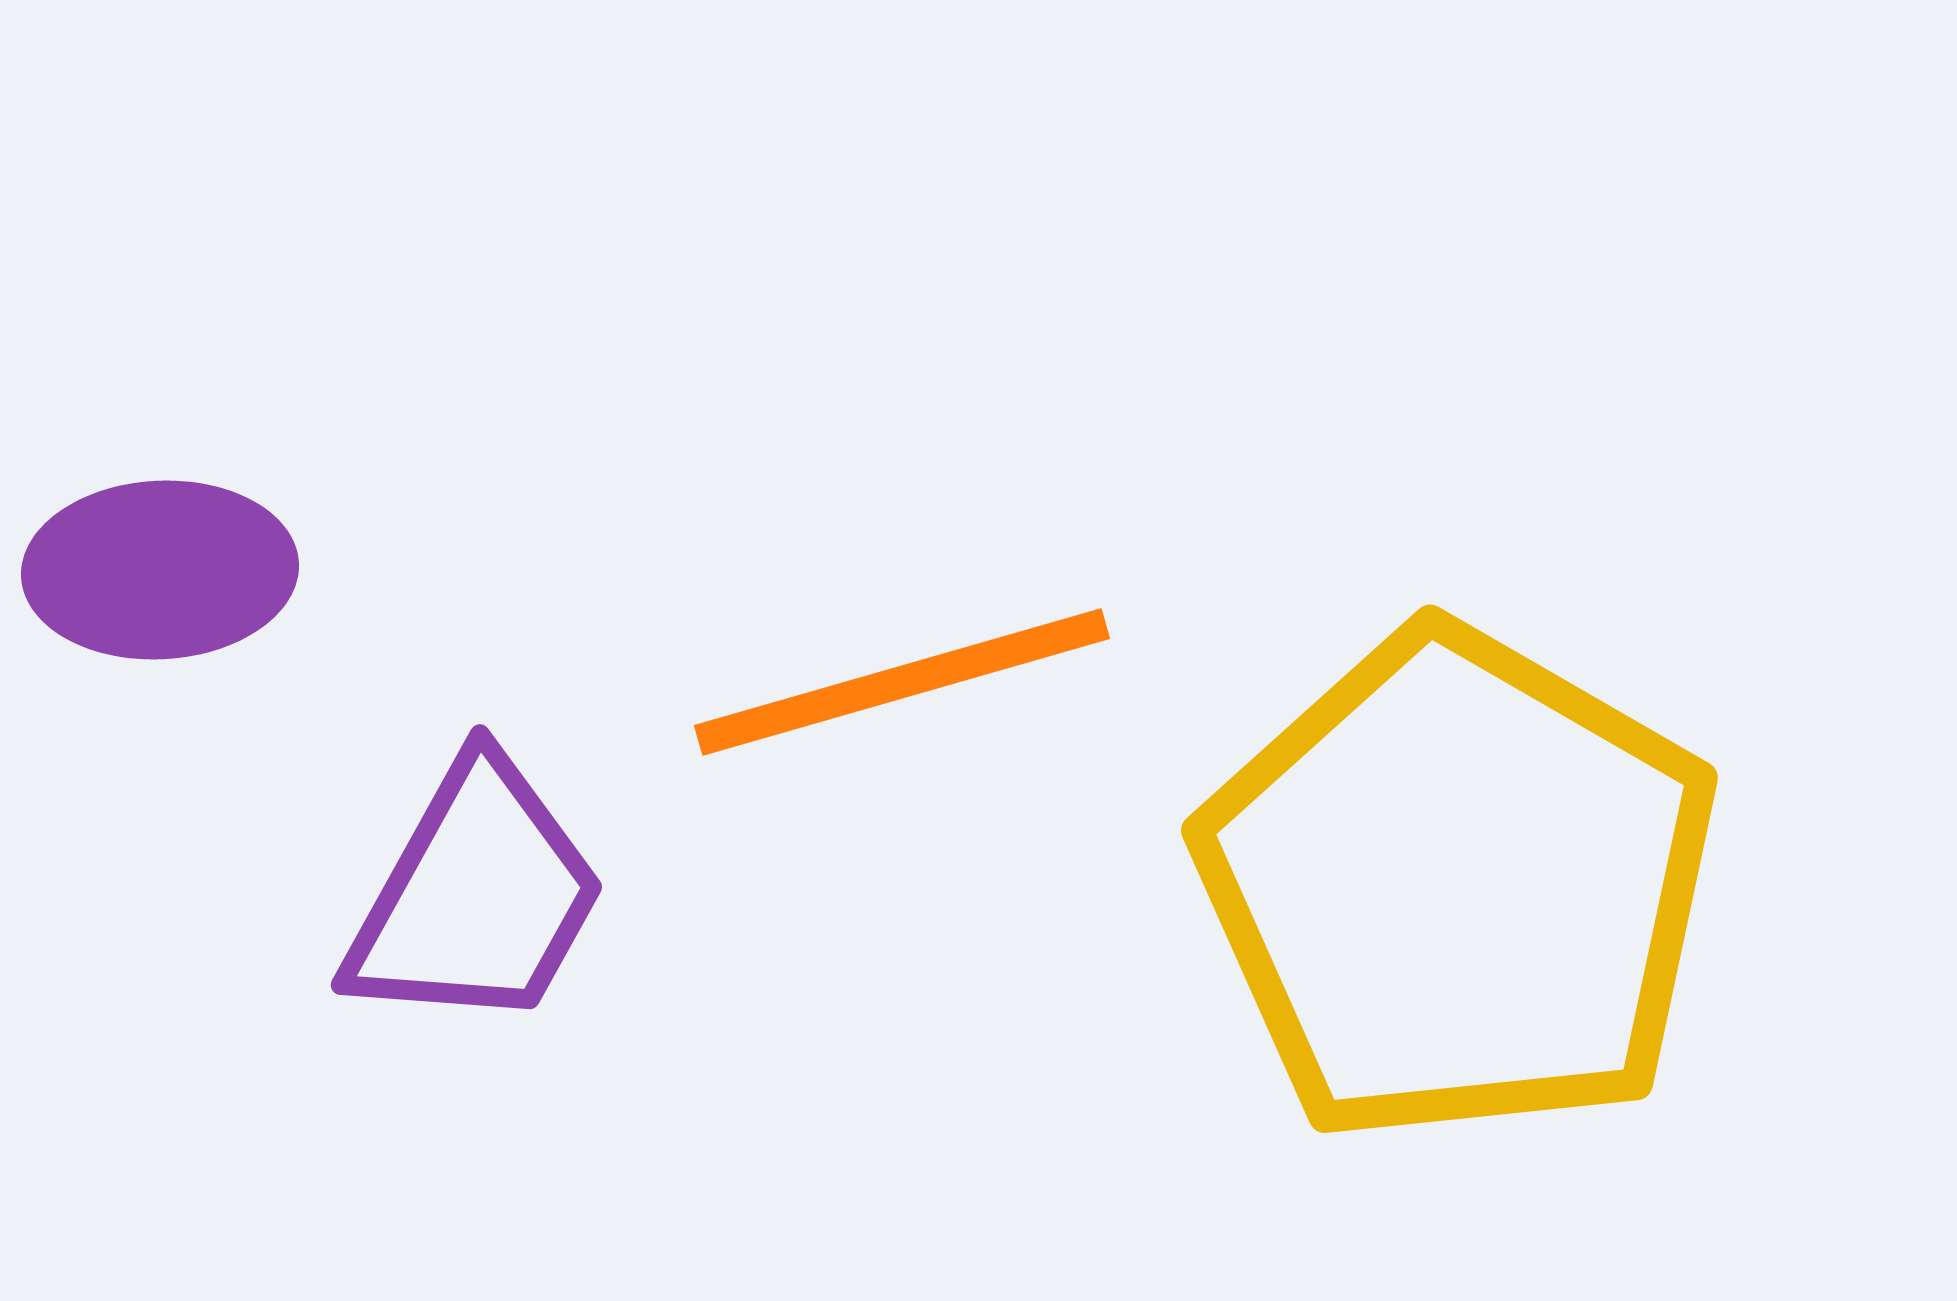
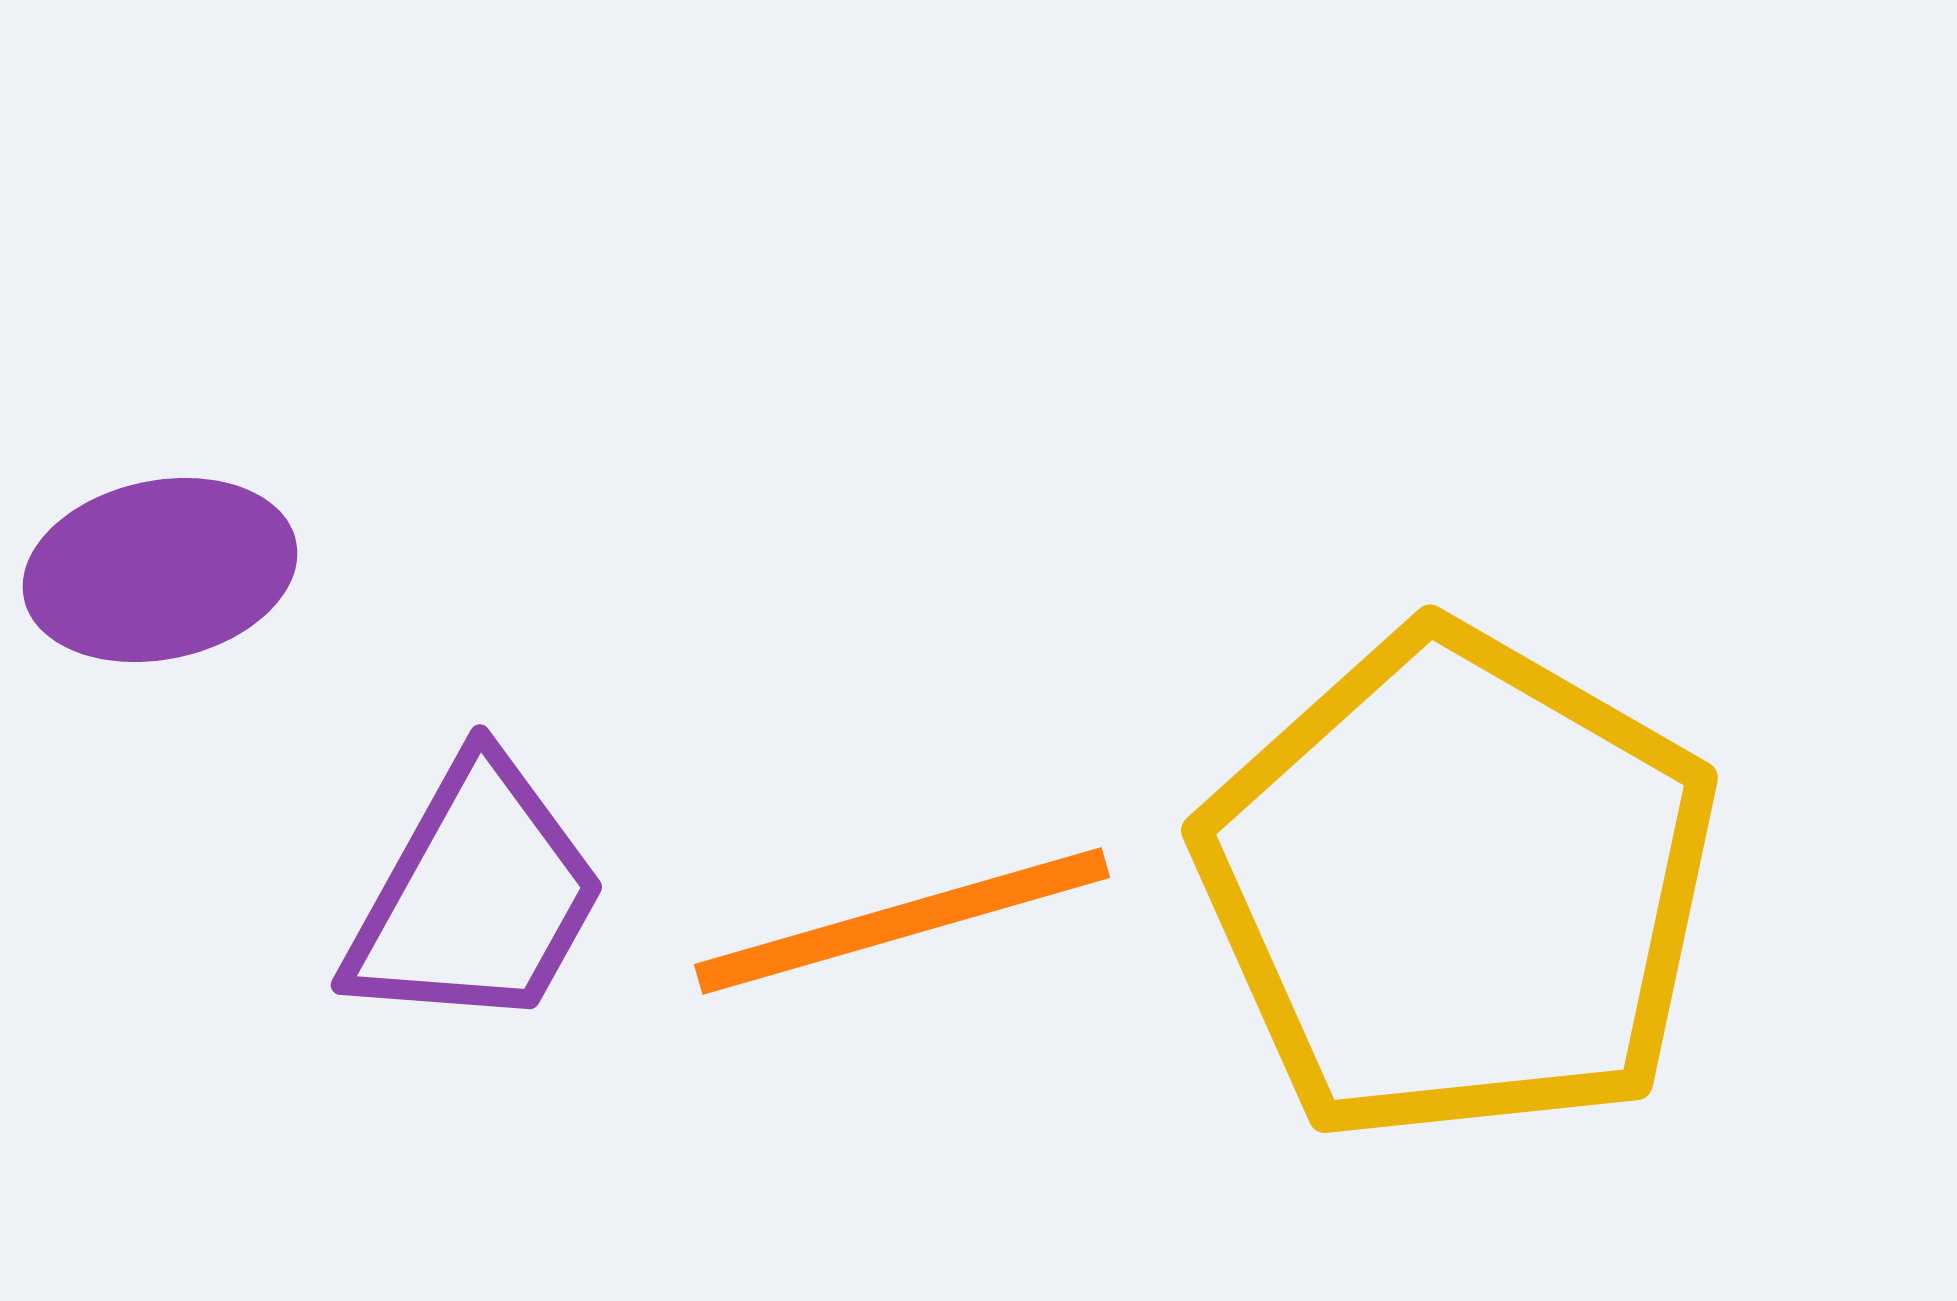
purple ellipse: rotated 9 degrees counterclockwise
orange line: moved 239 px down
